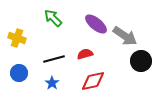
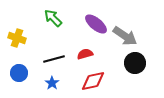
black circle: moved 6 px left, 2 px down
